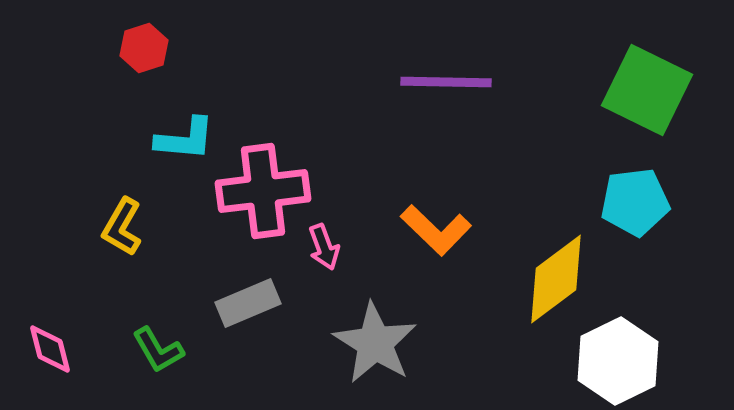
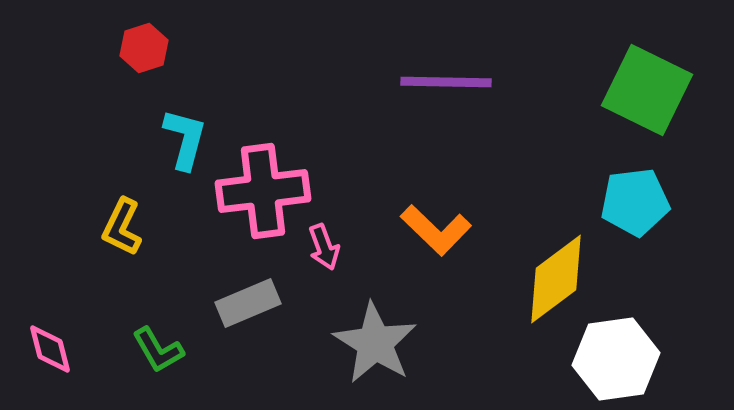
cyan L-shape: rotated 80 degrees counterclockwise
yellow L-shape: rotated 4 degrees counterclockwise
white hexagon: moved 2 px left, 2 px up; rotated 18 degrees clockwise
